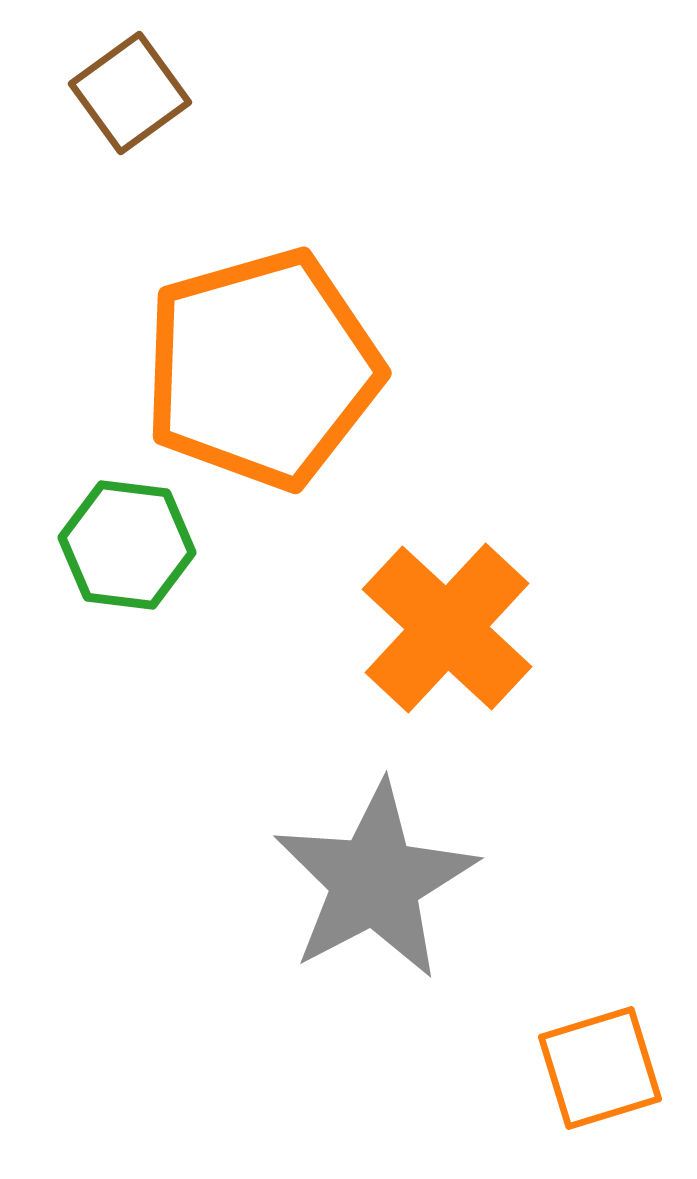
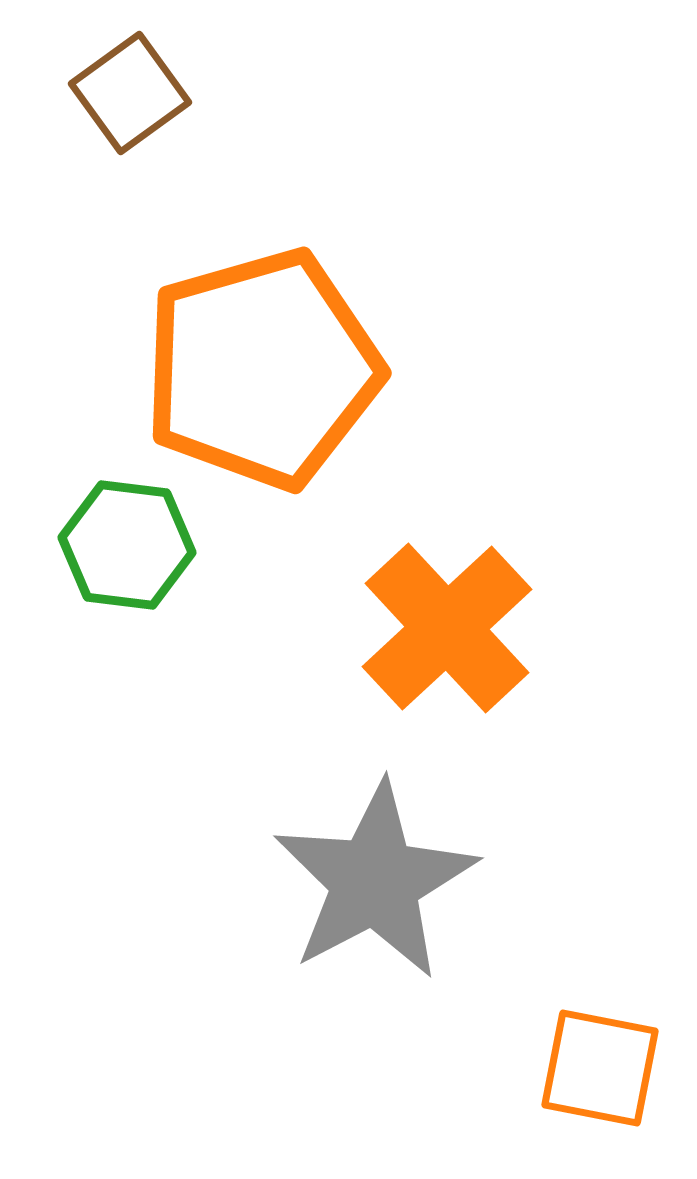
orange cross: rotated 4 degrees clockwise
orange square: rotated 28 degrees clockwise
